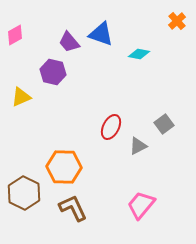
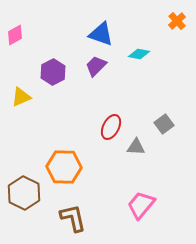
purple trapezoid: moved 27 px right, 24 px down; rotated 85 degrees clockwise
purple hexagon: rotated 20 degrees clockwise
gray triangle: moved 2 px left, 1 px down; rotated 30 degrees clockwise
brown L-shape: moved 10 px down; rotated 12 degrees clockwise
